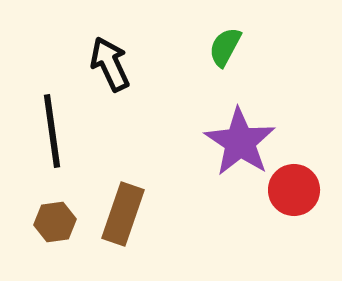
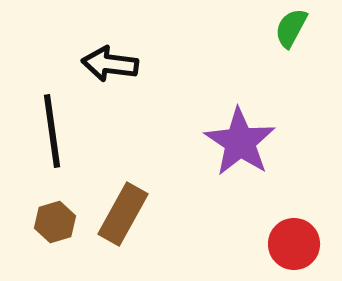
green semicircle: moved 66 px right, 19 px up
black arrow: rotated 58 degrees counterclockwise
red circle: moved 54 px down
brown rectangle: rotated 10 degrees clockwise
brown hexagon: rotated 9 degrees counterclockwise
